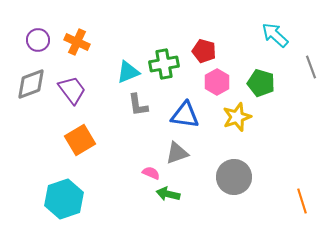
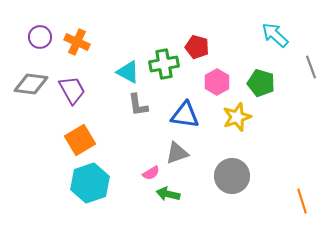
purple circle: moved 2 px right, 3 px up
red pentagon: moved 7 px left, 4 px up
cyan triangle: rotated 50 degrees clockwise
gray diamond: rotated 28 degrees clockwise
purple trapezoid: rotated 8 degrees clockwise
pink semicircle: rotated 126 degrees clockwise
gray circle: moved 2 px left, 1 px up
cyan hexagon: moved 26 px right, 16 px up
